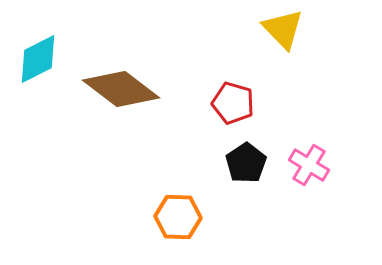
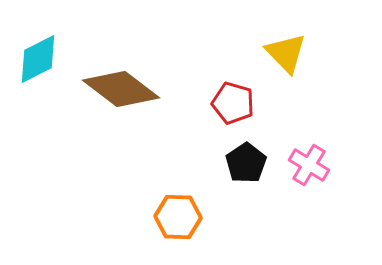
yellow triangle: moved 3 px right, 24 px down
